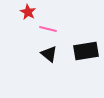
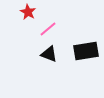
pink line: rotated 54 degrees counterclockwise
black triangle: rotated 18 degrees counterclockwise
